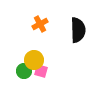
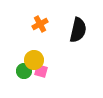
black semicircle: rotated 15 degrees clockwise
